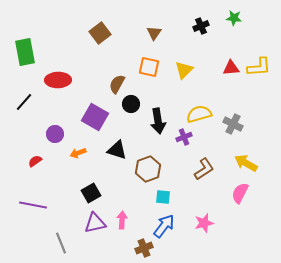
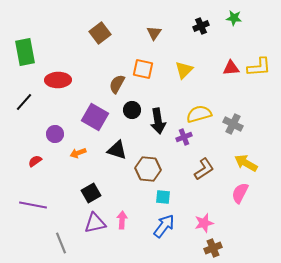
orange square: moved 6 px left, 2 px down
black circle: moved 1 px right, 6 px down
brown hexagon: rotated 25 degrees clockwise
brown cross: moved 69 px right
